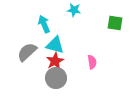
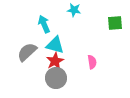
green square: rotated 14 degrees counterclockwise
